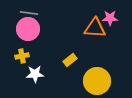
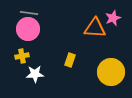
pink star: moved 3 px right; rotated 21 degrees counterclockwise
yellow rectangle: rotated 32 degrees counterclockwise
yellow circle: moved 14 px right, 9 px up
